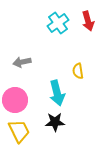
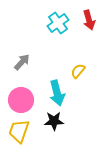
red arrow: moved 1 px right, 1 px up
gray arrow: rotated 144 degrees clockwise
yellow semicircle: rotated 49 degrees clockwise
pink circle: moved 6 px right
black star: moved 1 px left, 1 px up
yellow trapezoid: rotated 135 degrees counterclockwise
